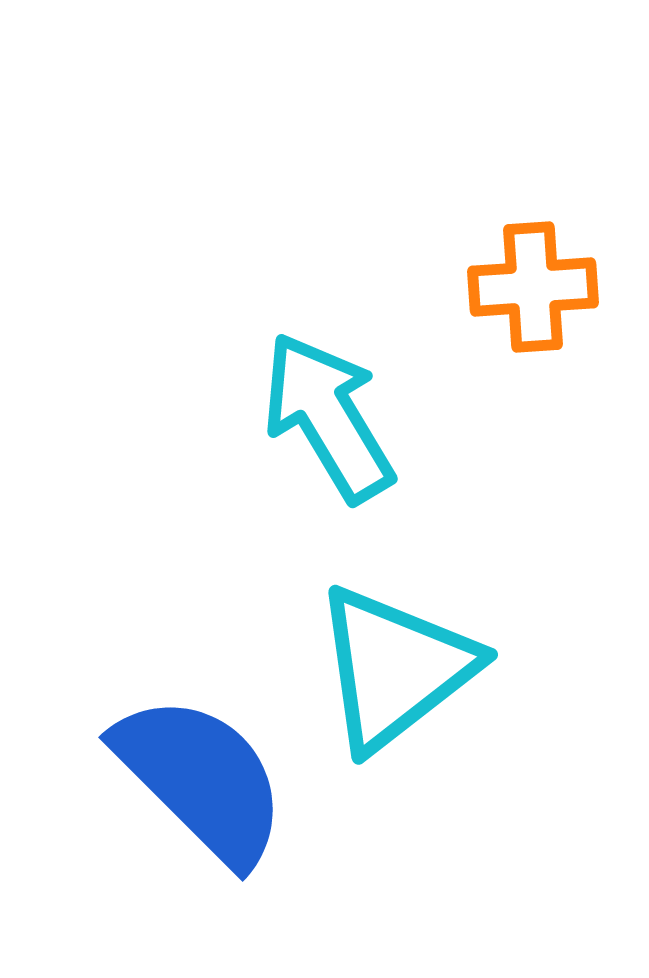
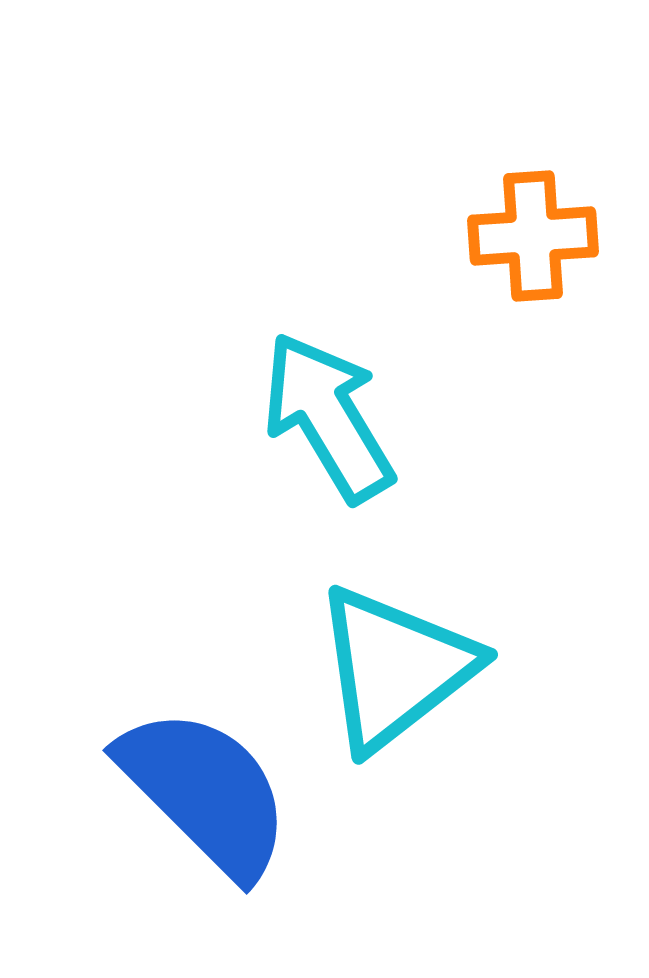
orange cross: moved 51 px up
blue semicircle: moved 4 px right, 13 px down
